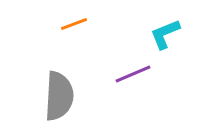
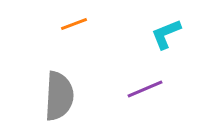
cyan L-shape: moved 1 px right
purple line: moved 12 px right, 15 px down
